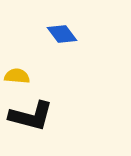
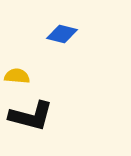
blue diamond: rotated 40 degrees counterclockwise
